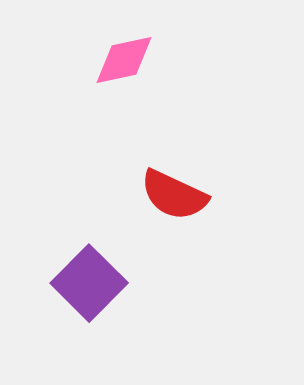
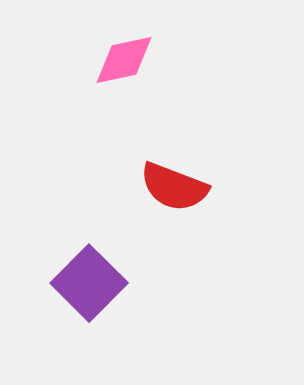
red semicircle: moved 8 px up; rotated 4 degrees counterclockwise
